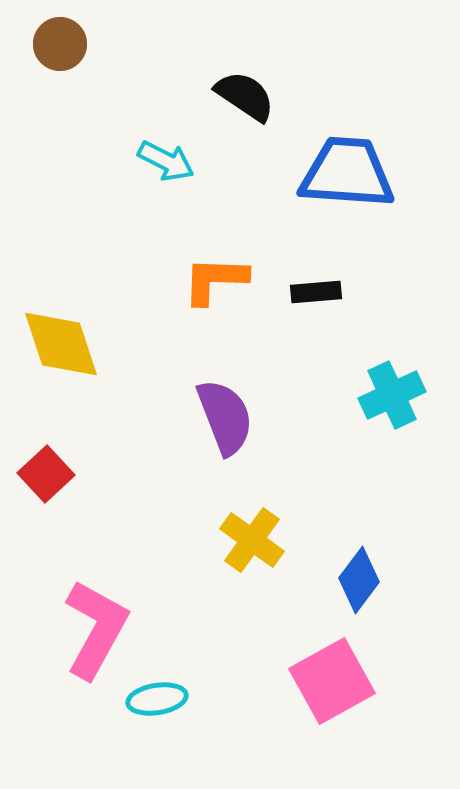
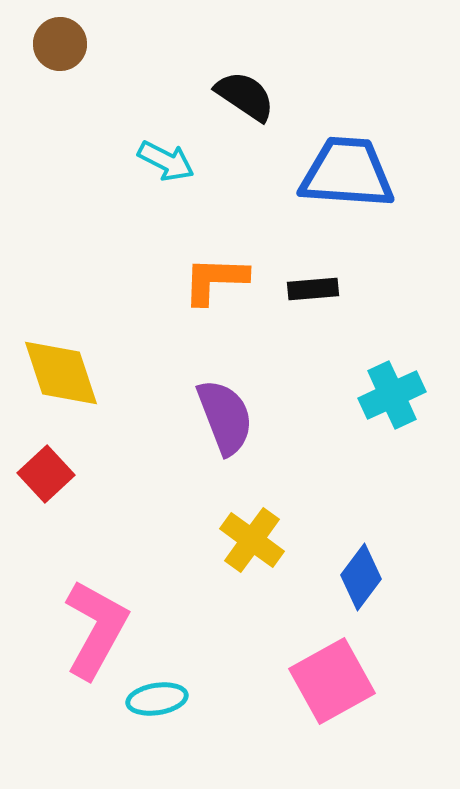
black rectangle: moved 3 px left, 3 px up
yellow diamond: moved 29 px down
blue diamond: moved 2 px right, 3 px up
